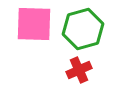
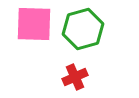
red cross: moved 4 px left, 7 px down
